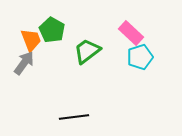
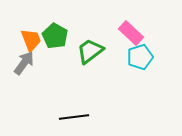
green pentagon: moved 3 px right, 6 px down
green trapezoid: moved 3 px right
